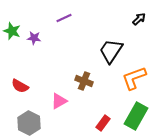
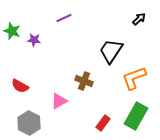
purple star: moved 2 px down
